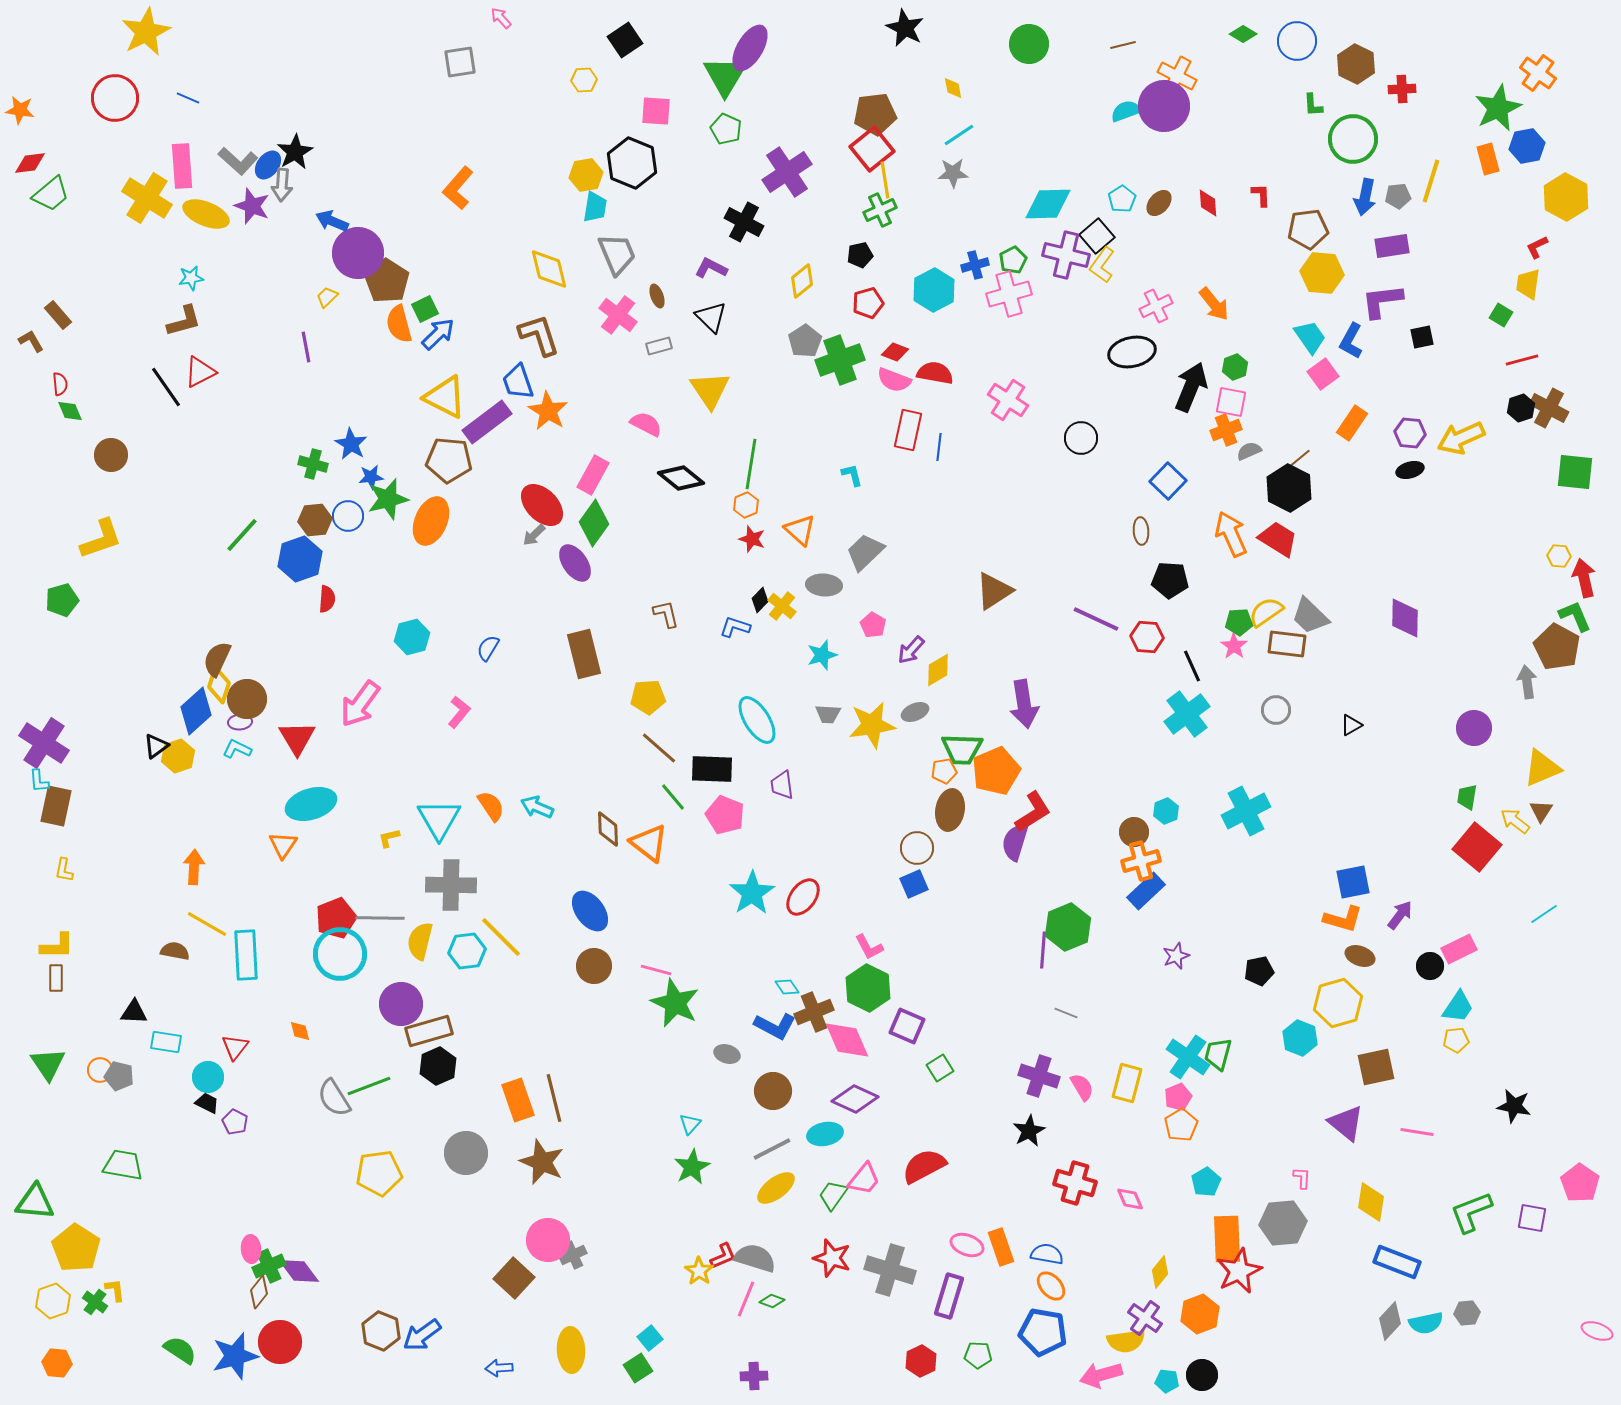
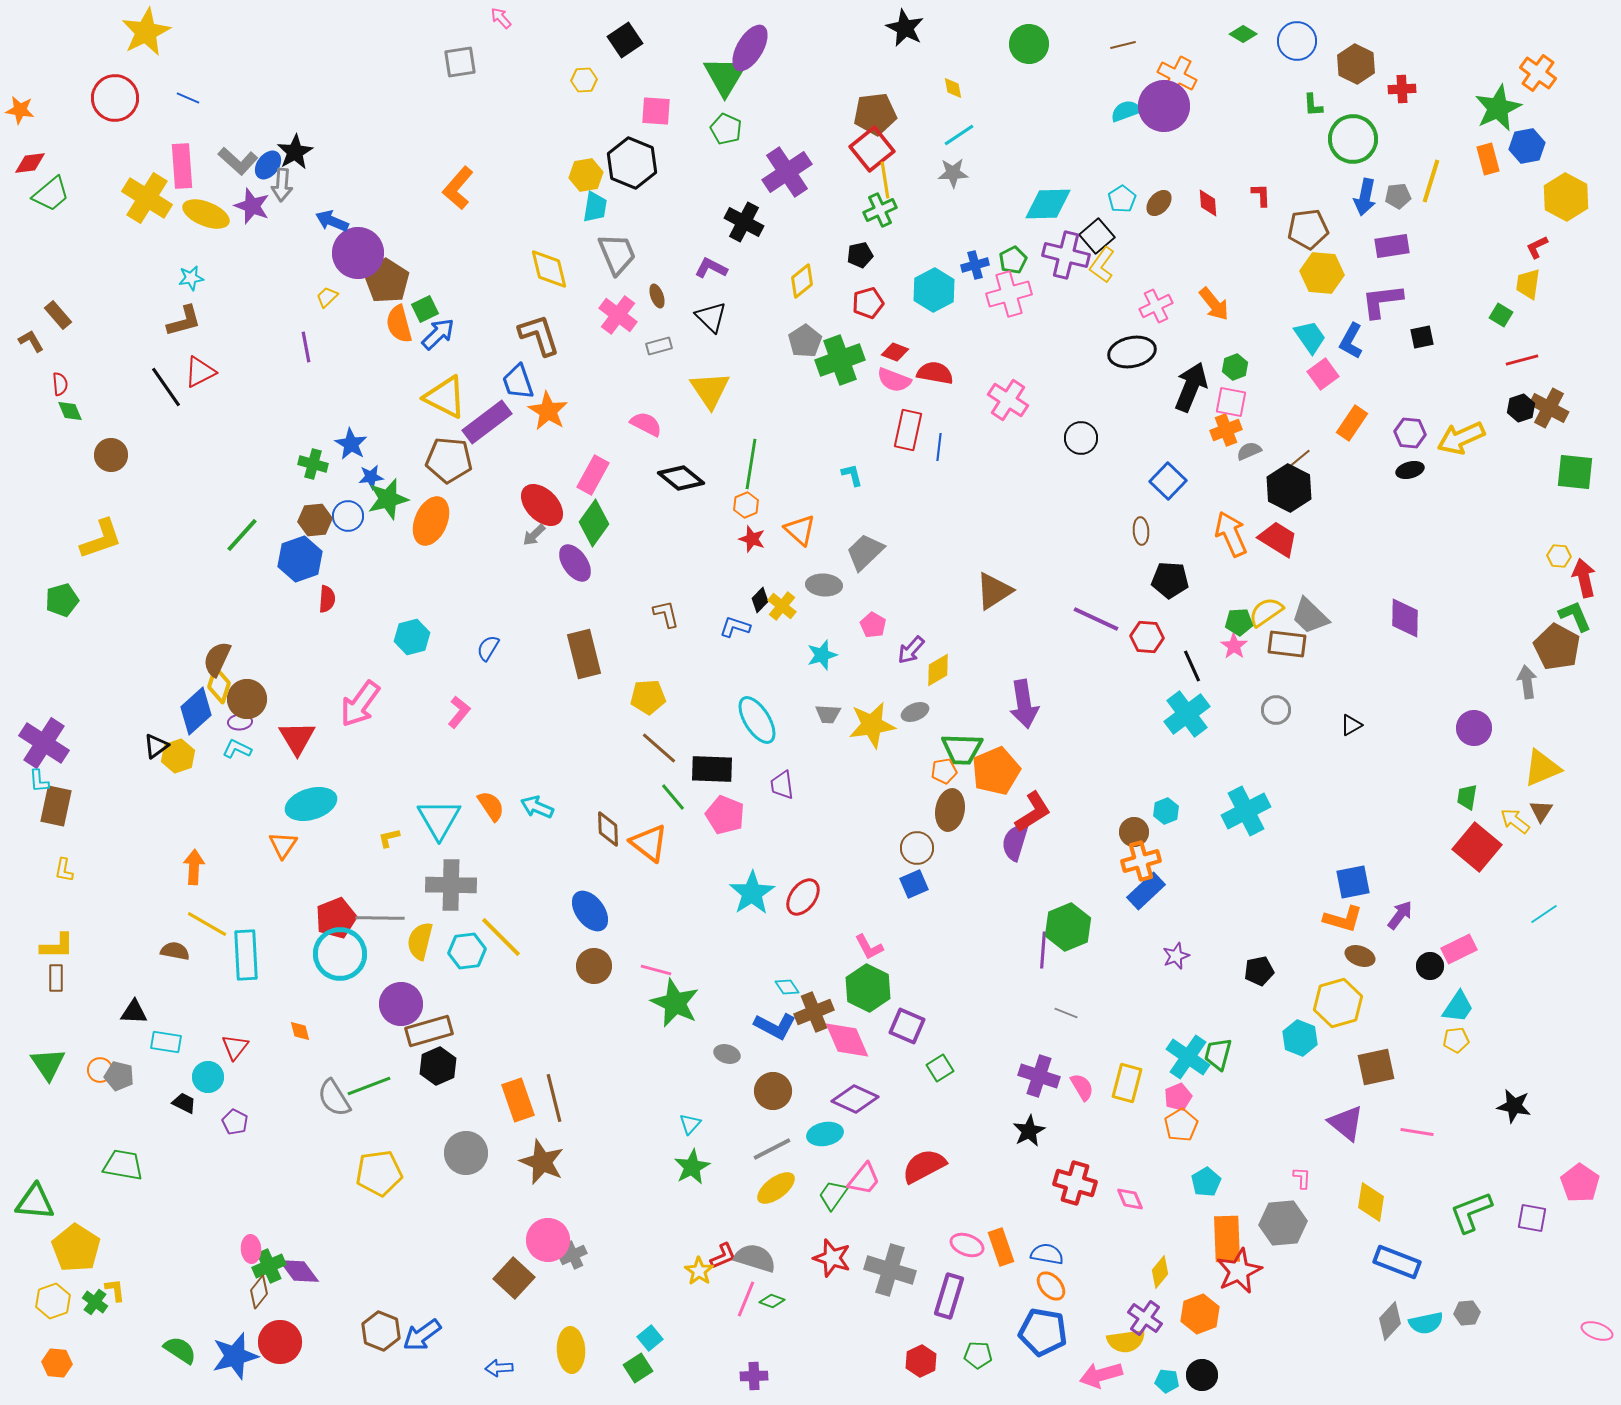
black trapezoid at (207, 1103): moved 23 px left
